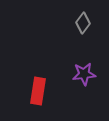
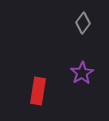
purple star: moved 2 px left, 1 px up; rotated 25 degrees counterclockwise
